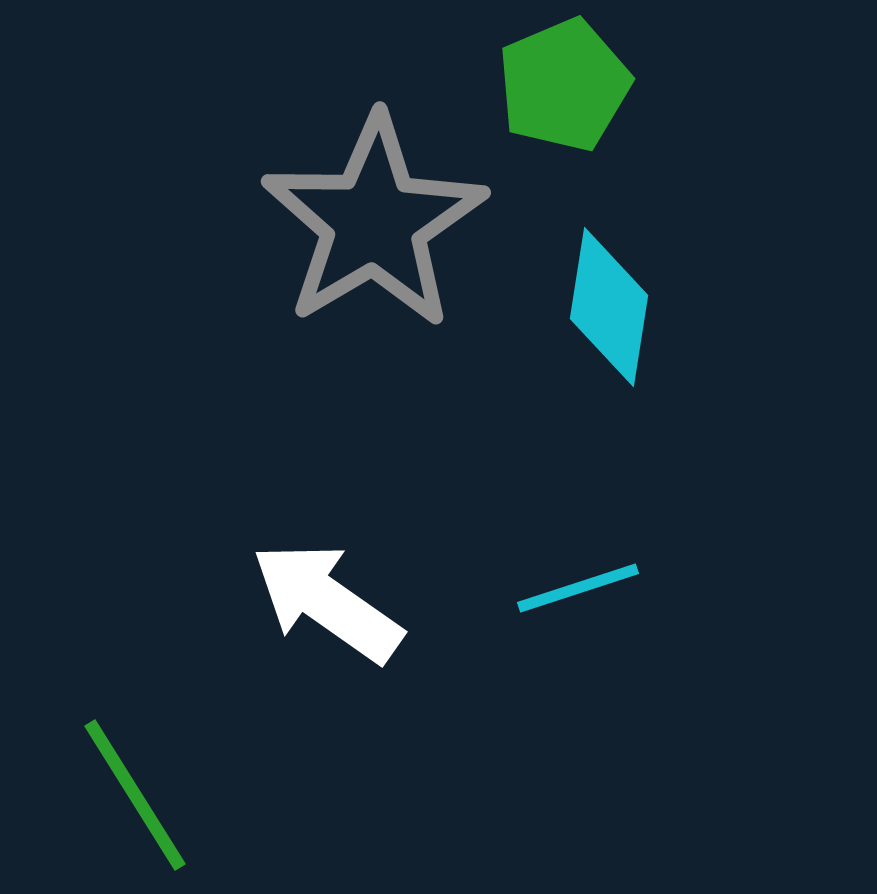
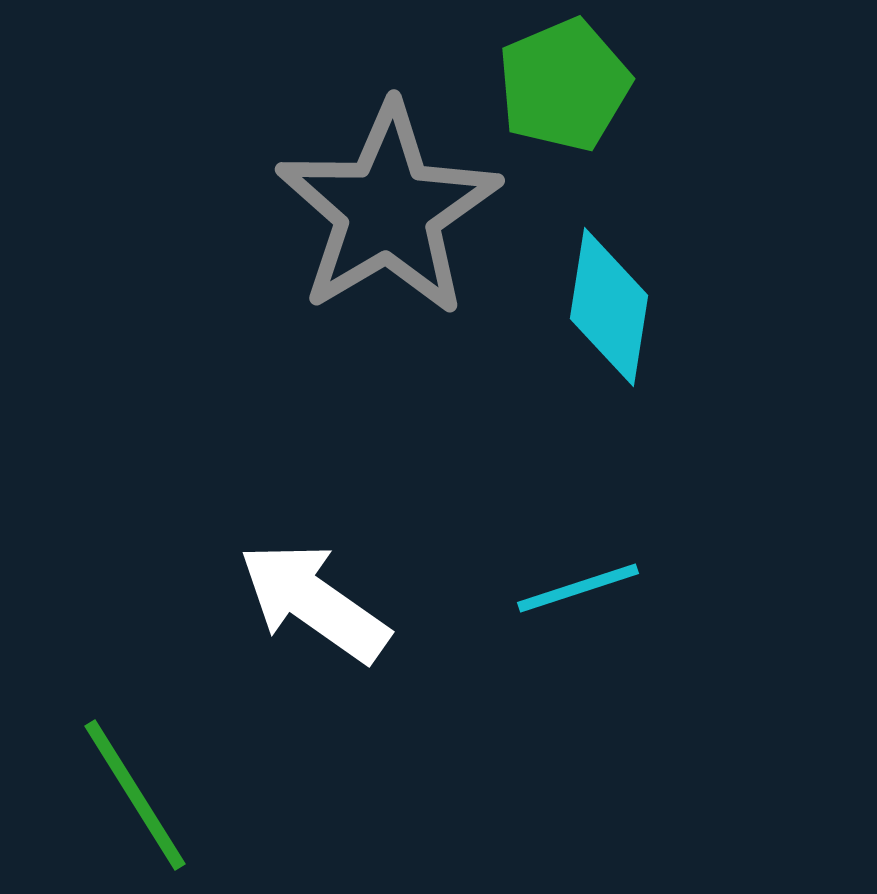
gray star: moved 14 px right, 12 px up
white arrow: moved 13 px left
